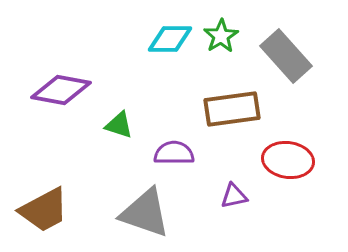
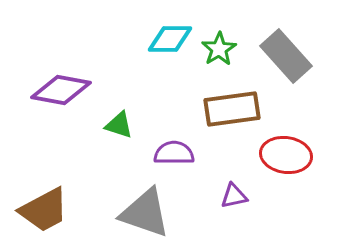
green star: moved 2 px left, 13 px down
red ellipse: moved 2 px left, 5 px up
